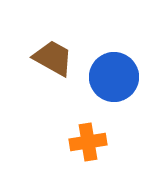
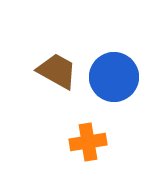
brown trapezoid: moved 4 px right, 13 px down
